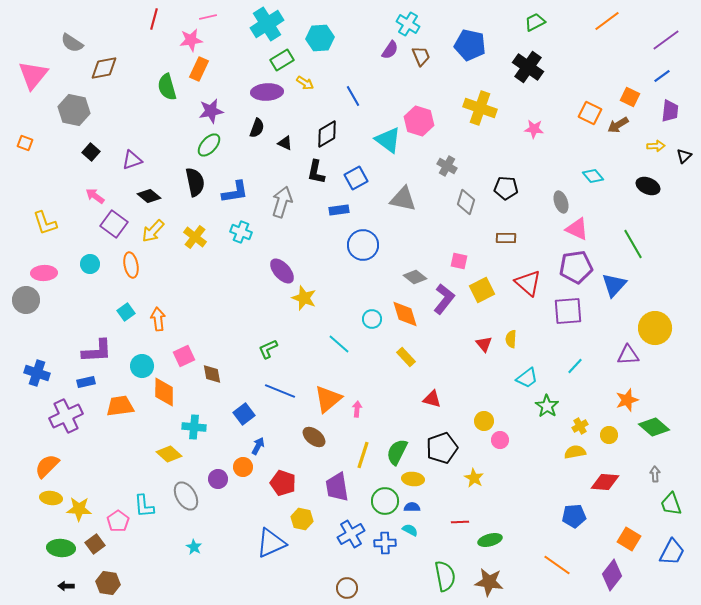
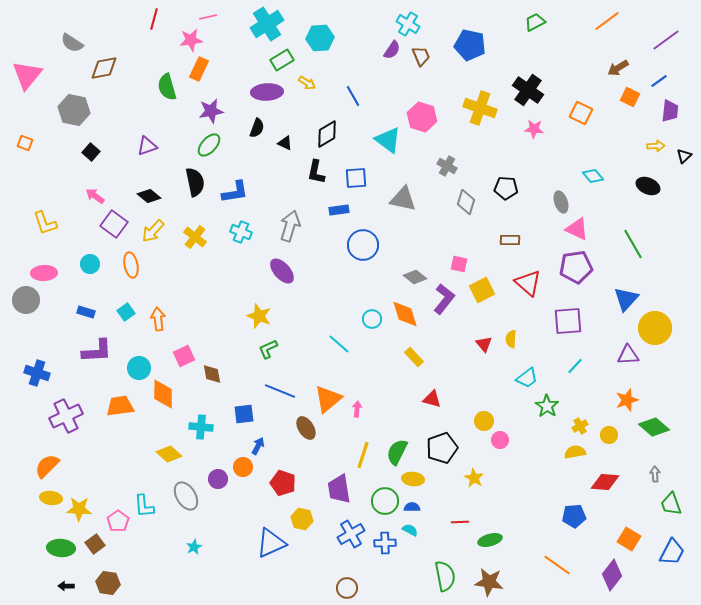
purple semicircle at (390, 50): moved 2 px right
black cross at (528, 67): moved 23 px down
pink triangle at (33, 75): moved 6 px left
blue line at (662, 76): moved 3 px left, 5 px down
yellow arrow at (305, 83): moved 2 px right
orange square at (590, 113): moved 9 px left
pink hexagon at (419, 121): moved 3 px right, 4 px up
brown arrow at (618, 125): moved 57 px up
purple triangle at (132, 160): moved 15 px right, 14 px up
blue square at (356, 178): rotated 25 degrees clockwise
gray arrow at (282, 202): moved 8 px right, 24 px down
brown rectangle at (506, 238): moved 4 px right, 2 px down
pink square at (459, 261): moved 3 px down
blue triangle at (614, 285): moved 12 px right, 14 px down
yellow star at (304, 298): moved 45 px left, 18 px down
purple square at (568, 311): moved 10 px down
yellow rectangle at (406, 357): moved 8 px right
cyan circle at (142, 366): moved 3 px left, 2 px down
blue rectangle at (86, 382): moved 70 px up; rotated 30 degrees clockwise
orange diamond at (164, 392): moved 1 px left, 2 px down
blue square at (244, 414): rotated 30 degrees clockwise
cyan cross at (194, 427): moved 7 px right
brown ellipse at (314, 437): moved 8 px left, 9 px up; rotated 20 degrees clockwise
purple trapezoid at (337, 487): moved 2 px right, 2 px down
cyan star at (194, 547): rotated 14 degrees clockwise
